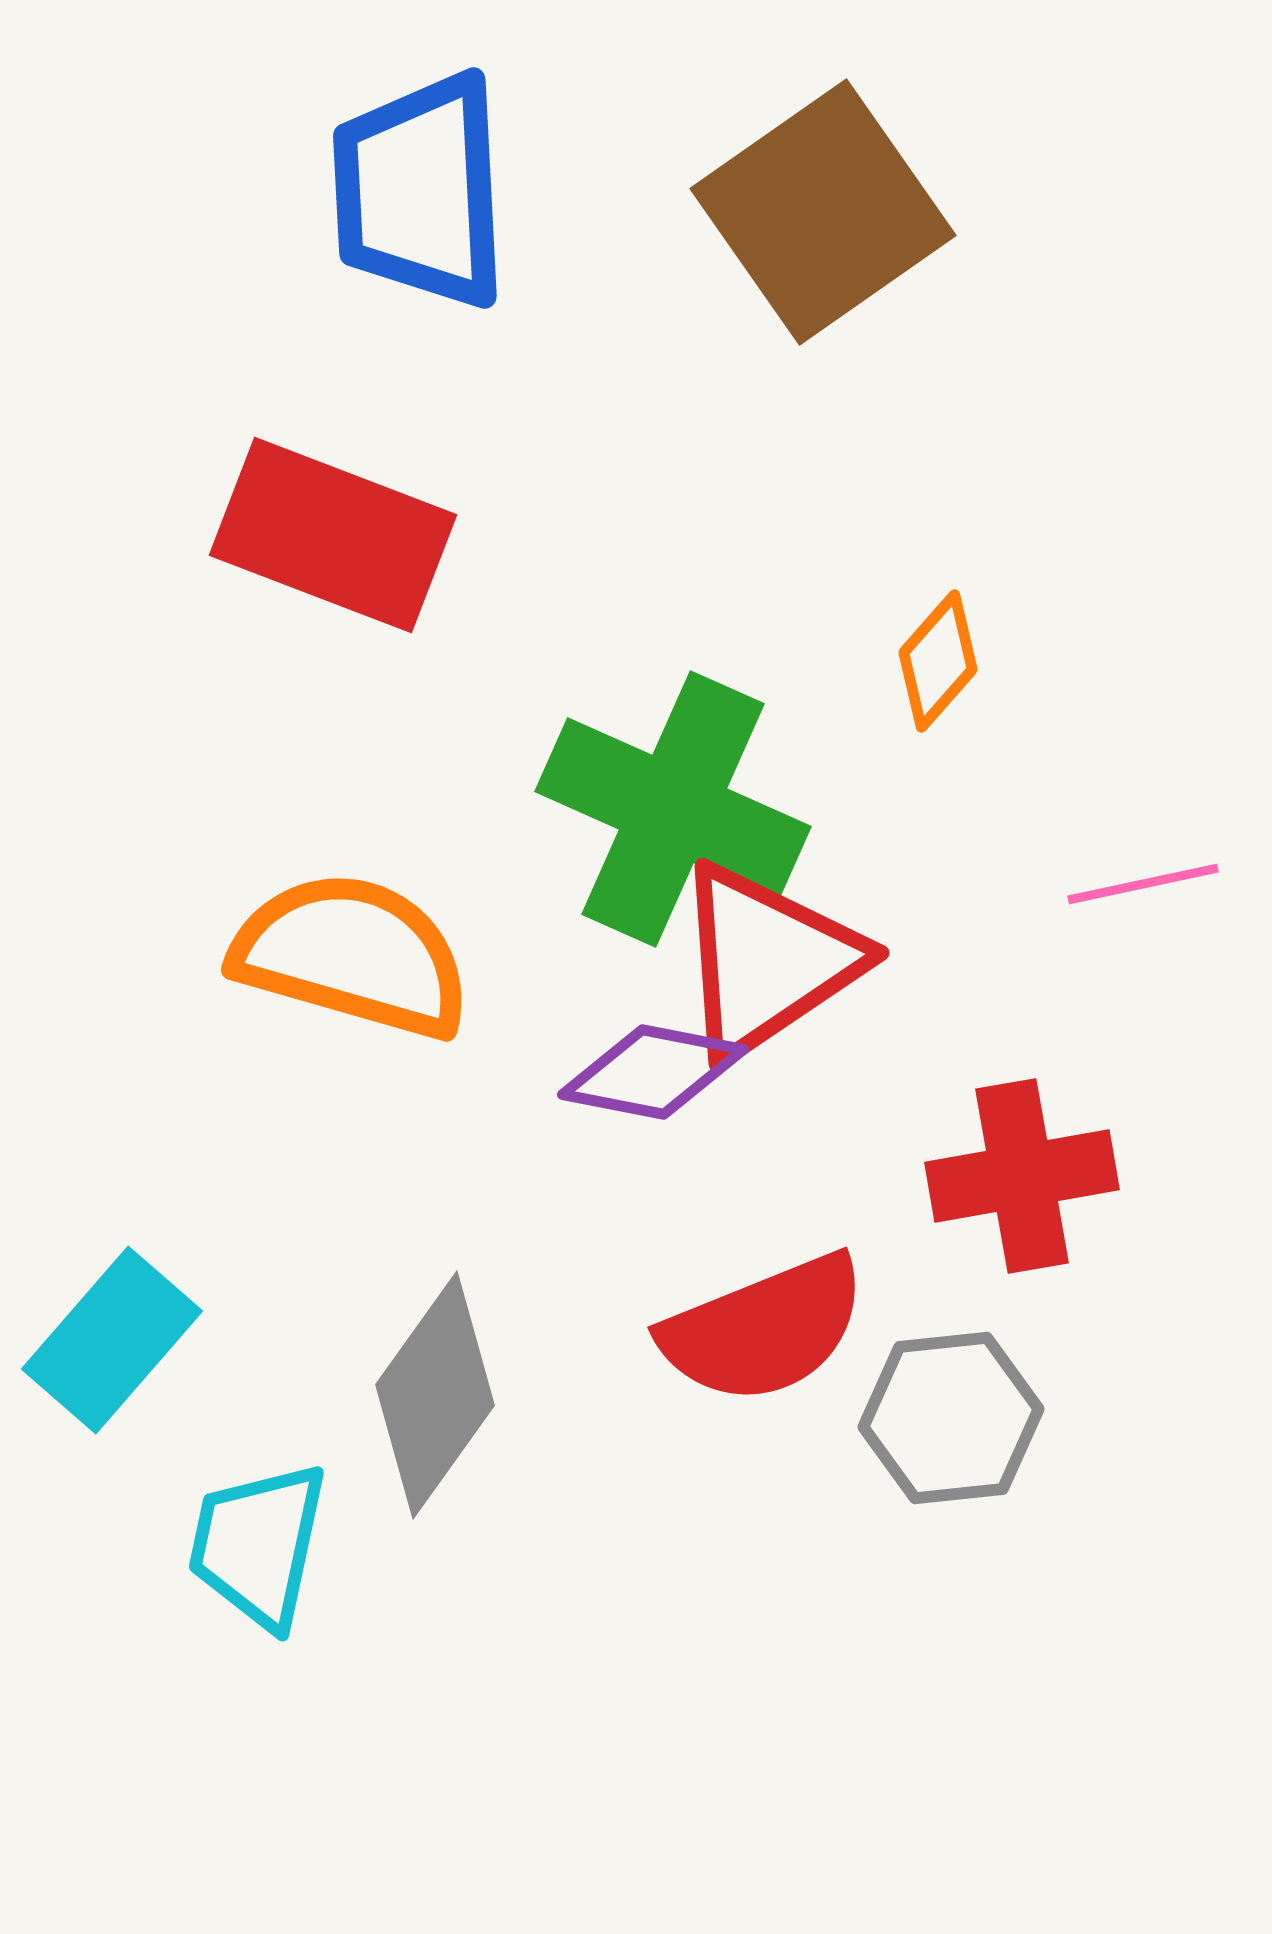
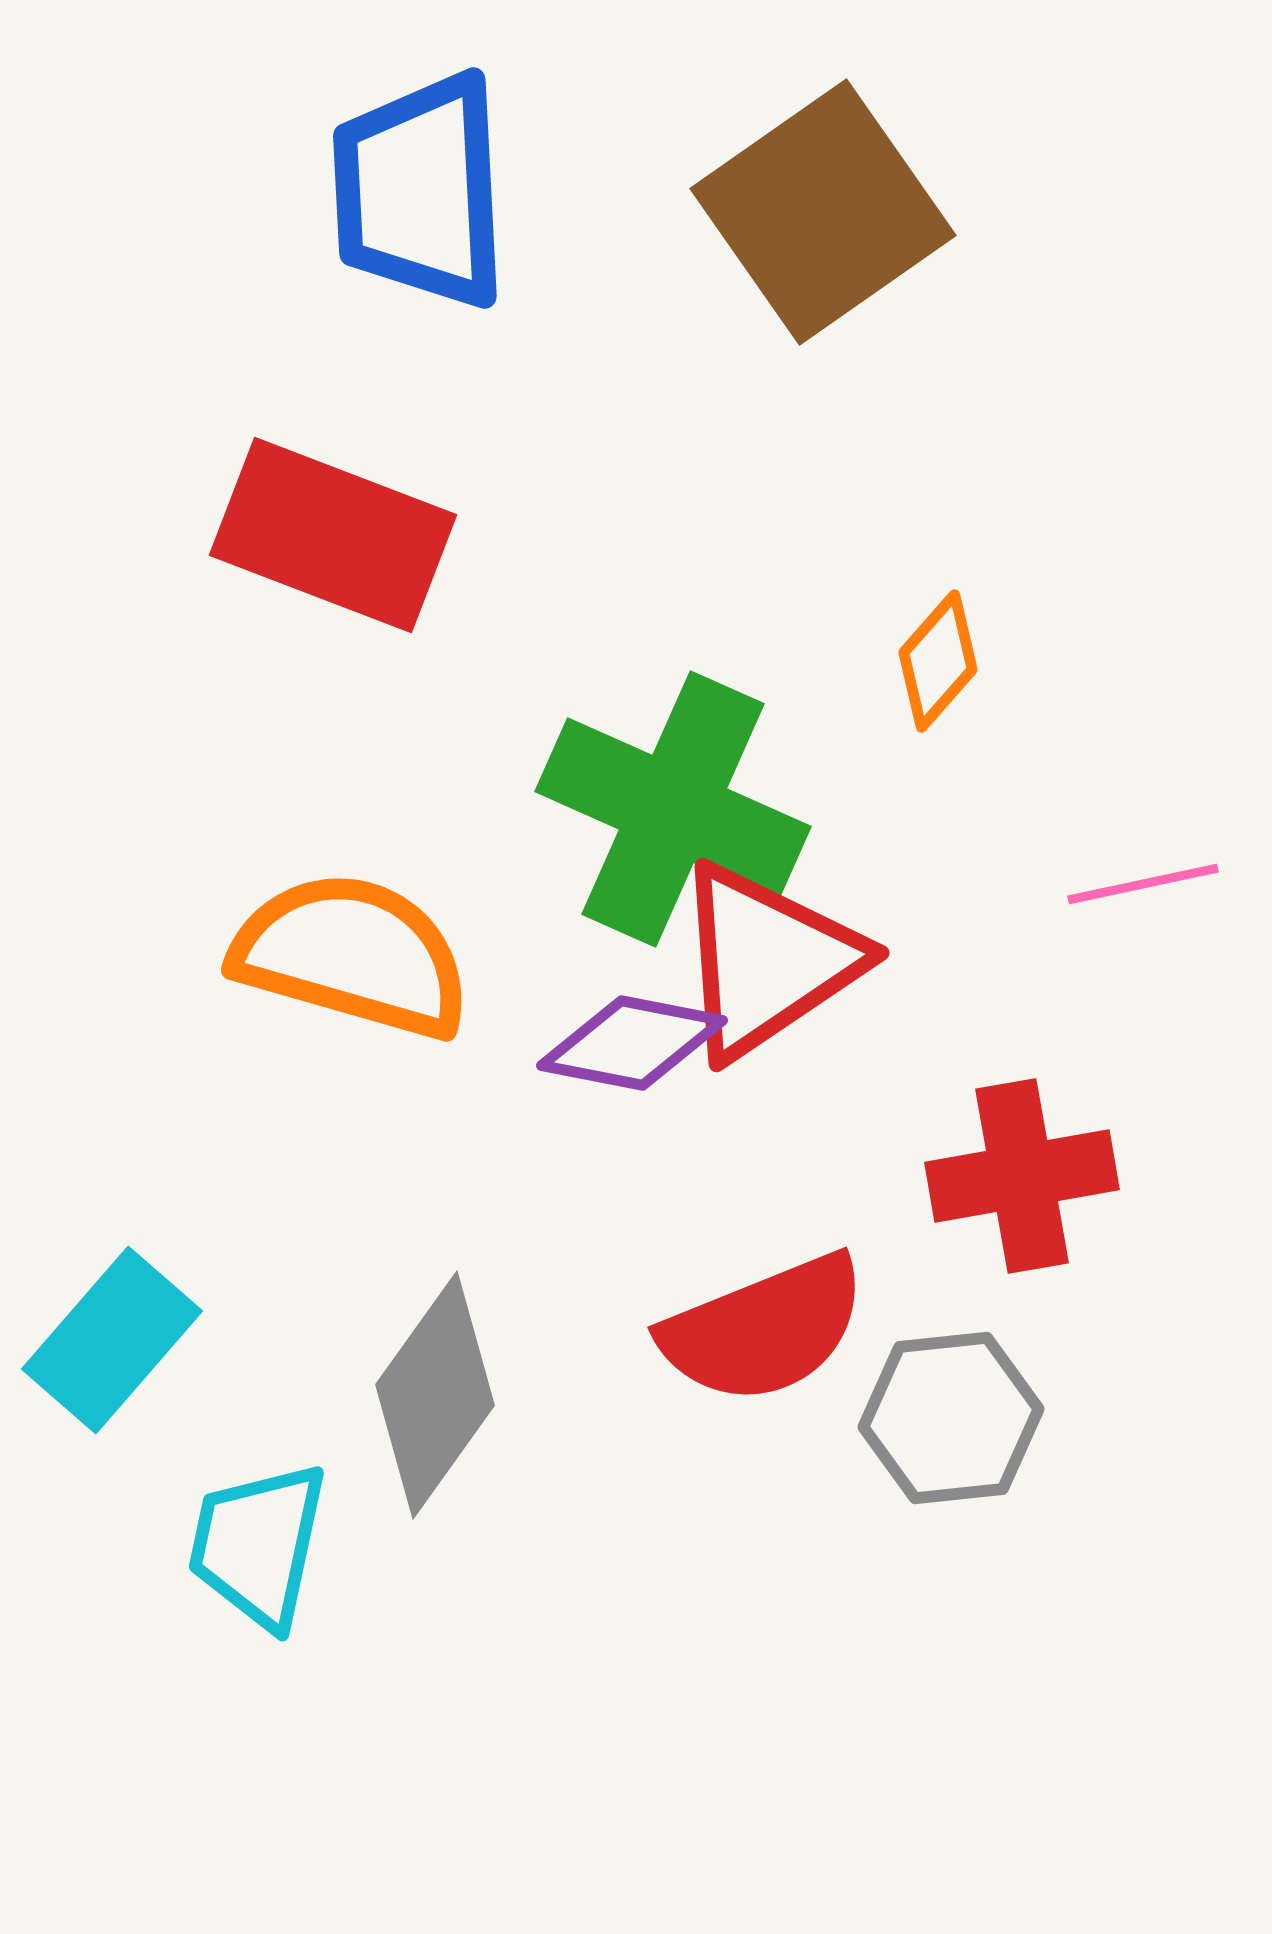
purple diamond: moved 21 px left, 29 px up
